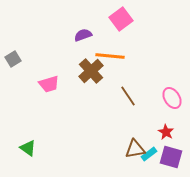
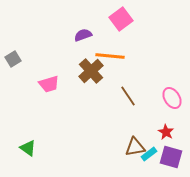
brown triangle: moved 2 px up
